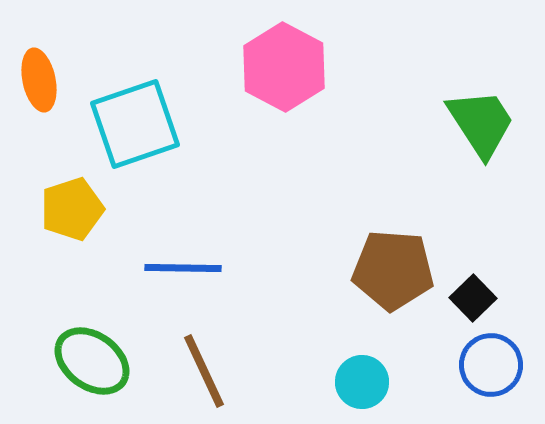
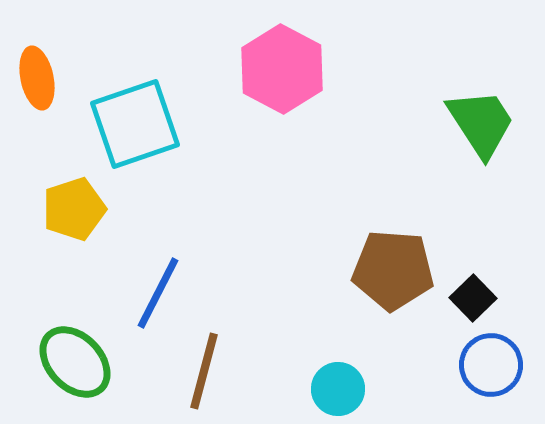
pink hexagon: moved 2 px left, 2 px down
orange ellipse: moved 2 px left, 2 px up
yellow pentagon: moved 2 px right
blue line: moved 25 px left, 25 px down; rotated 64 degrees counterclockwise
green ellipse: moved 17 px left, 1 px down; rotated 10 degrees clockwise
brown line: rotated 40 degrees clockwise
cyan circle: moved 24 px left, 7 px down
